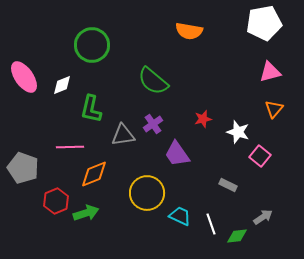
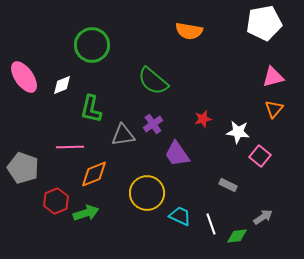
pink triangle: moved 3 px right, 5 px down
white star: rotated 10 degrees counterclockwise
